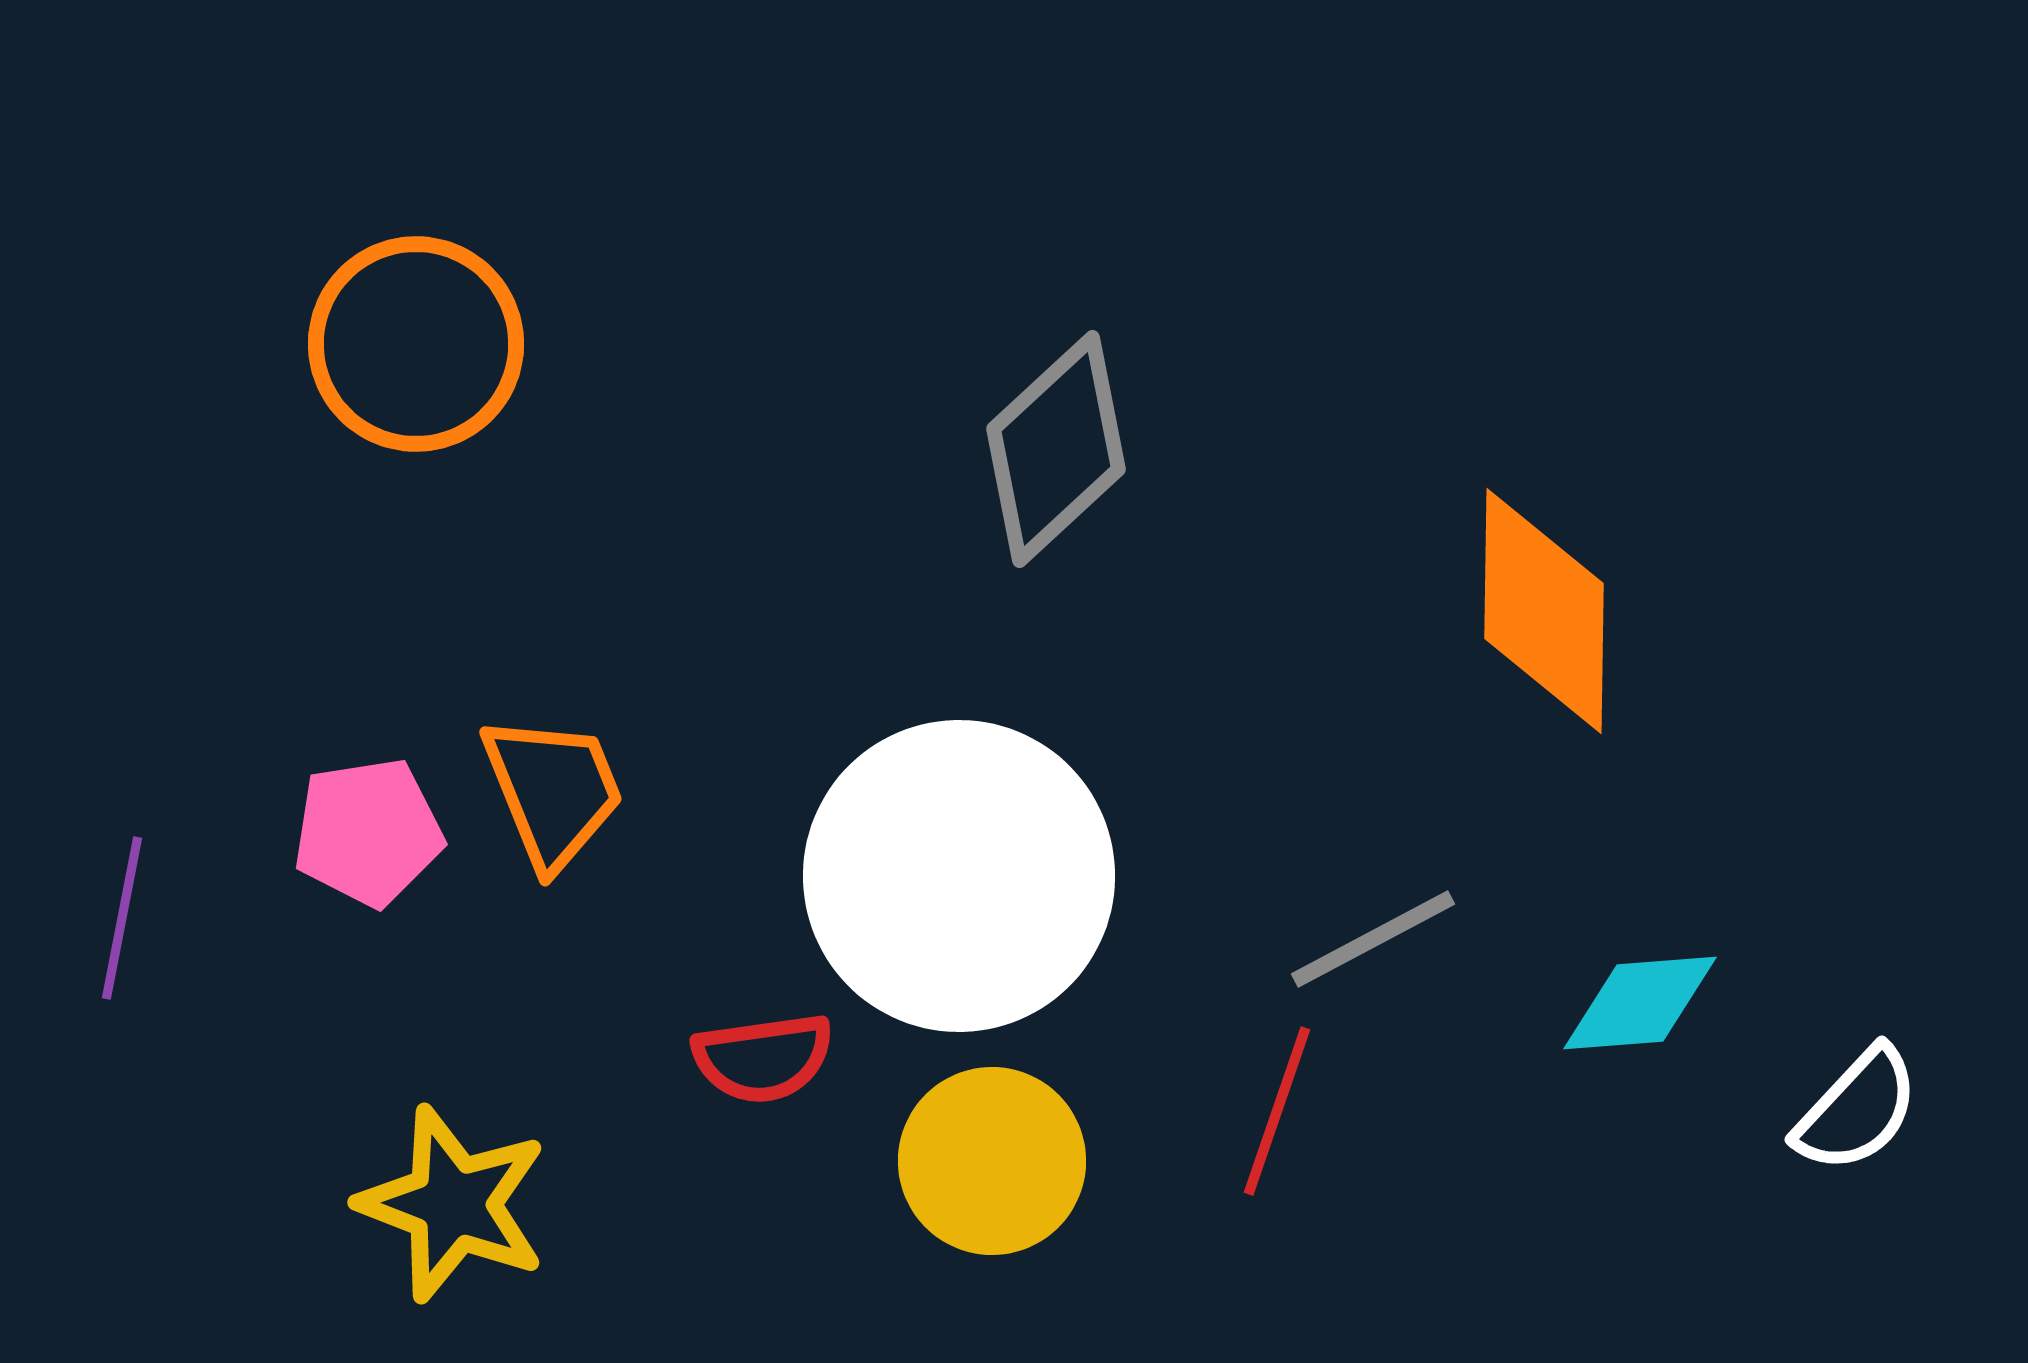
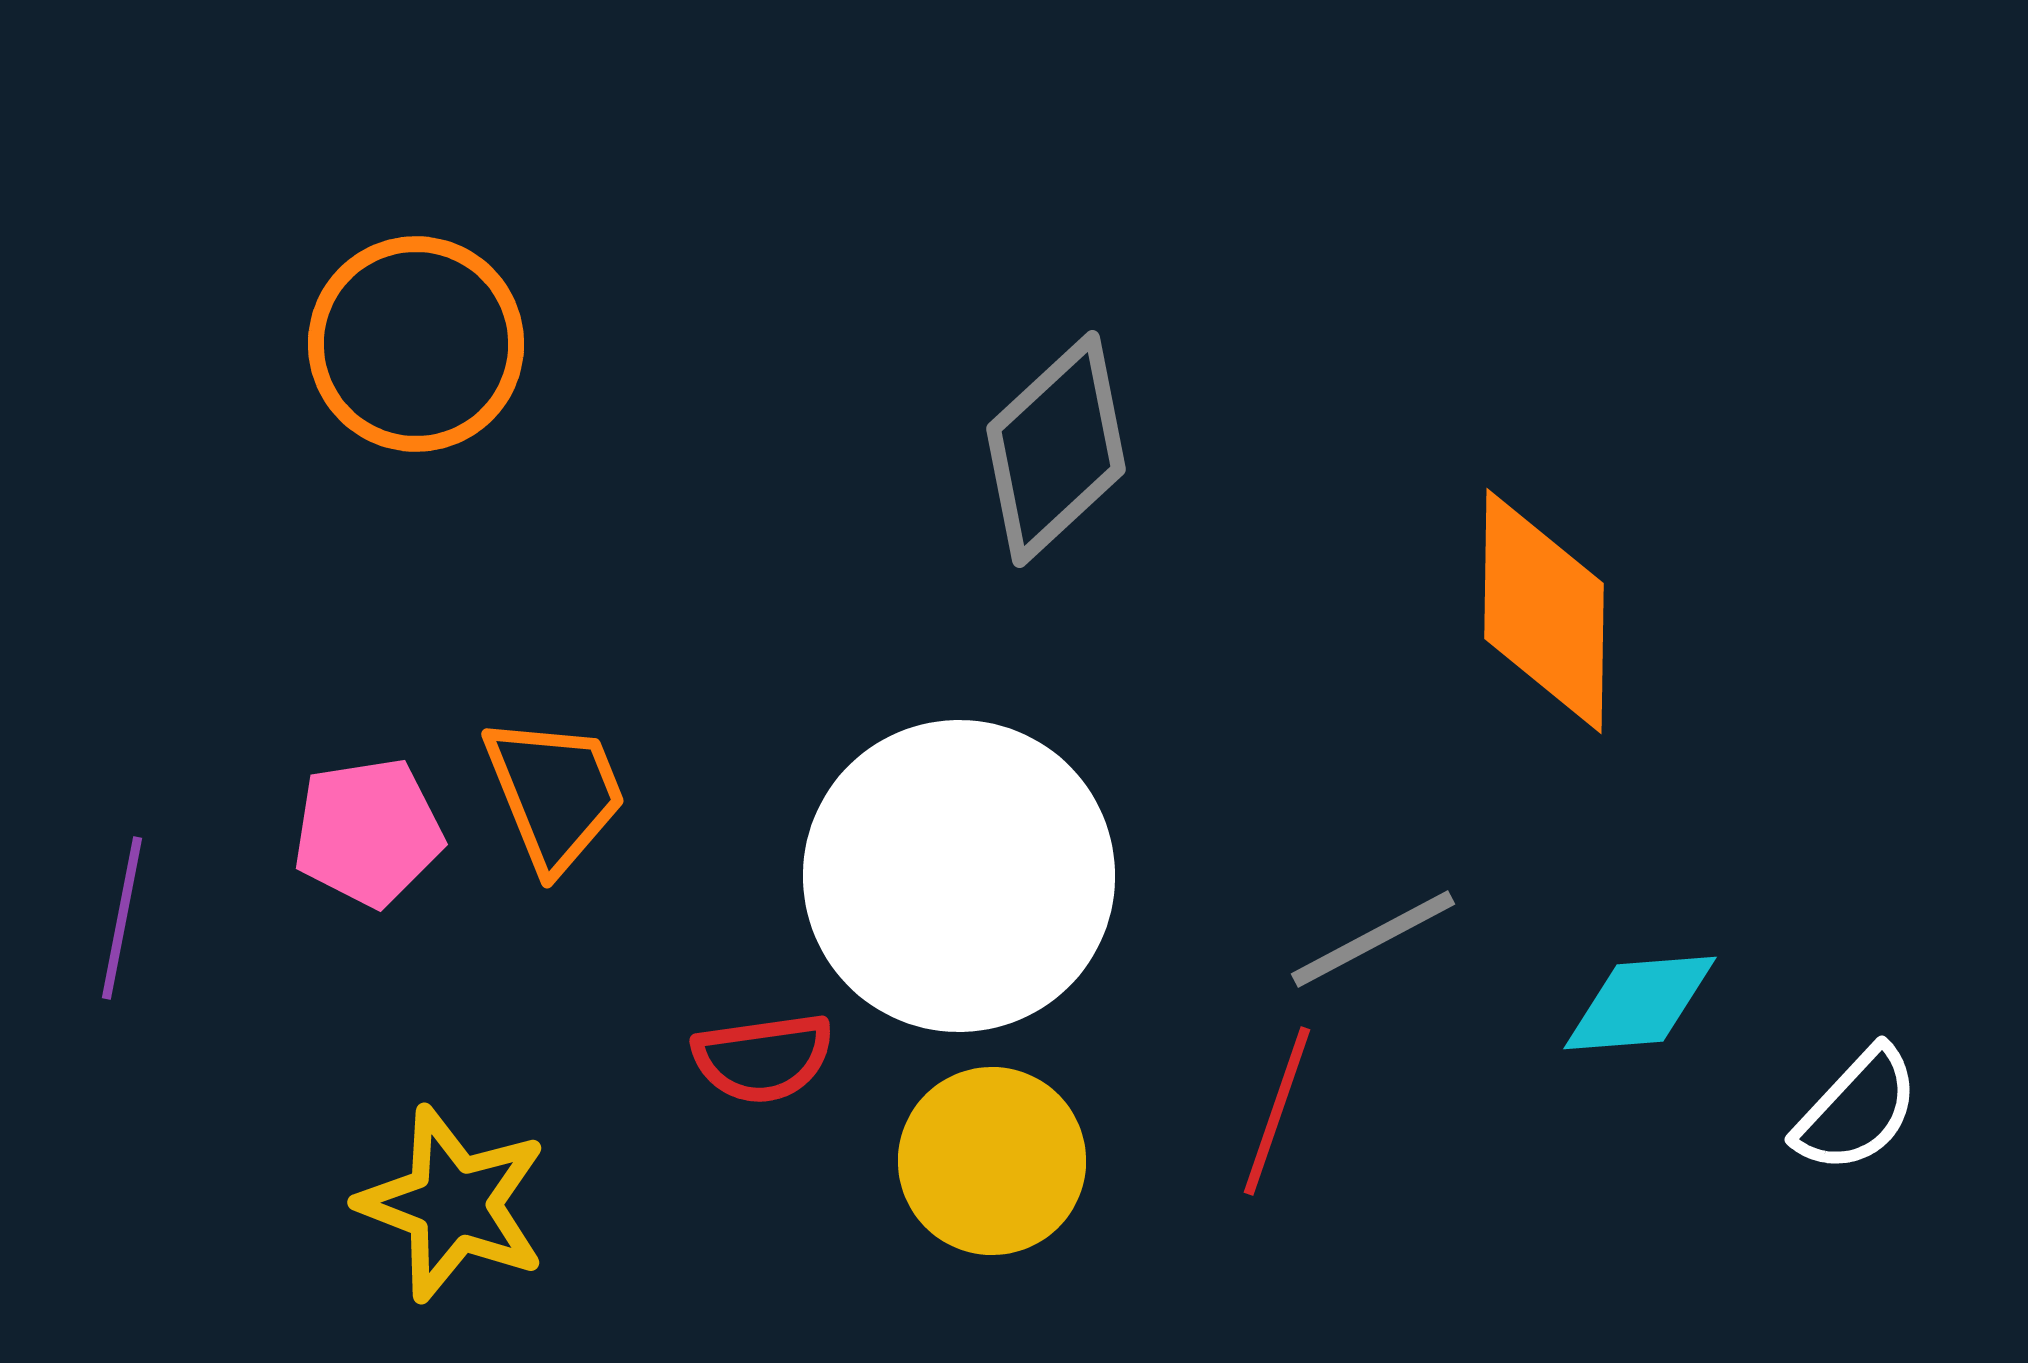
orange trapezoid: moved 2 px right, 2 px down
